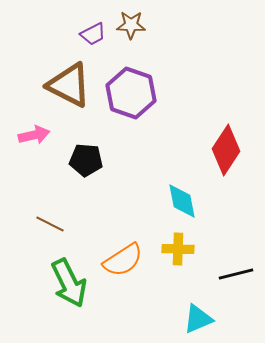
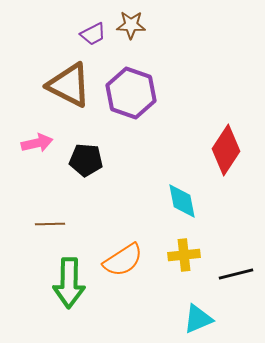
pink arrow: moved 3 px right, 8 px down
brown line: rotated 28 degrees counterclockwise
yellow cross: moved 6 px right, 6 px down; rotated 8 degrees counterclockwise
green arrow: rotated 27 degrees clockwise
